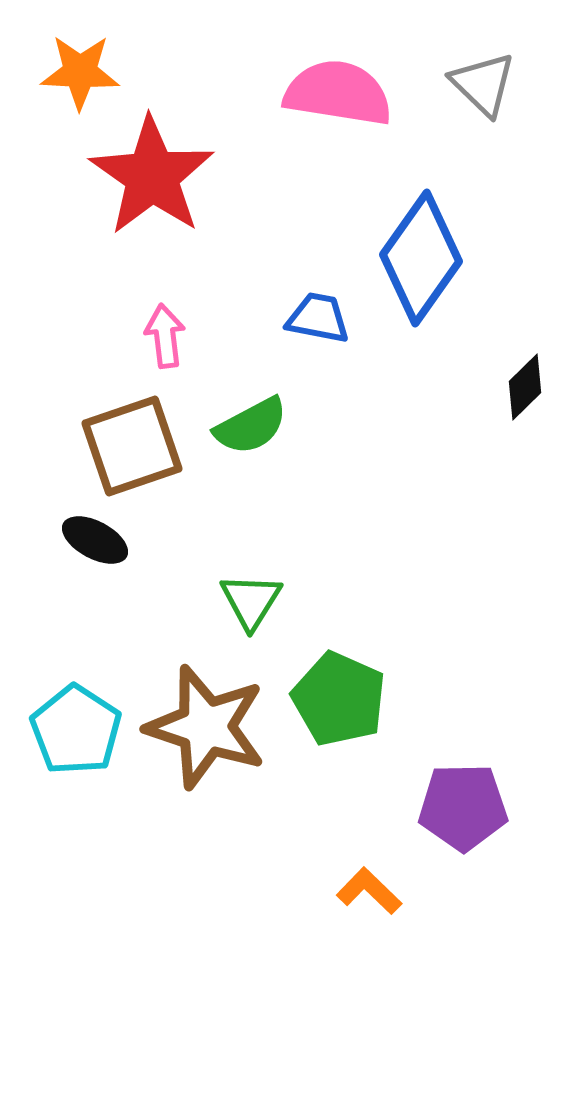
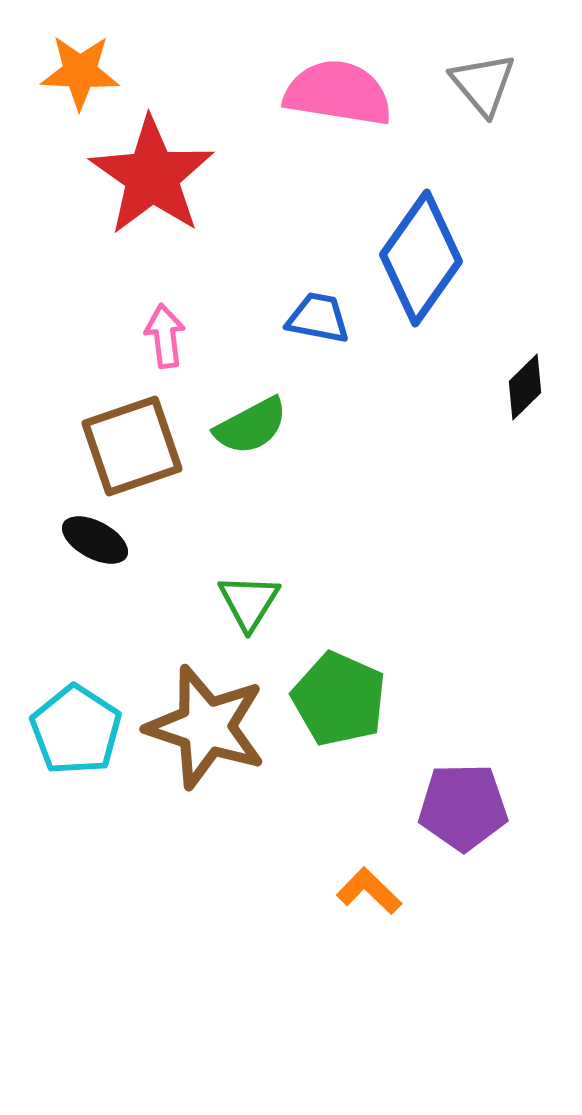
gray triangle: rotated 6 degrees clockwise
green triangle: moved 2 px left, 1 px down
